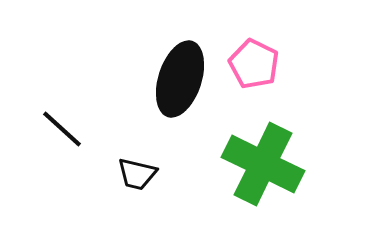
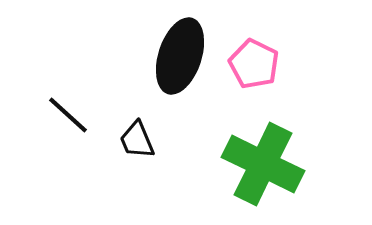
black ellipse: moved 23 px up
black line: moved 6 px right, 14 px up
black trapezoid: moved 34 px up; rotated 54 degrees clockwise
